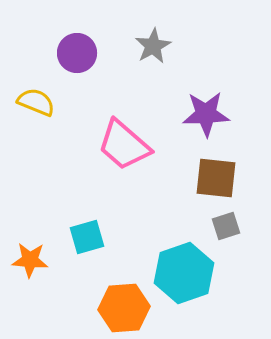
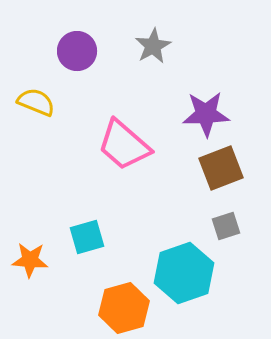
purple circle: moved 2 px up
brown square: moved 5 px right, 10 px up; rotated 27 degrees counterclockwise
orange hexagon: rotated 12 degrees counterclockwise
